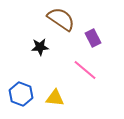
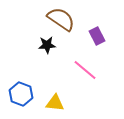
purple rectangle: moved 4 px right, 2 px up
black star: moved 7 px right, 2 px up
yellow triangle: moved 5 px down
